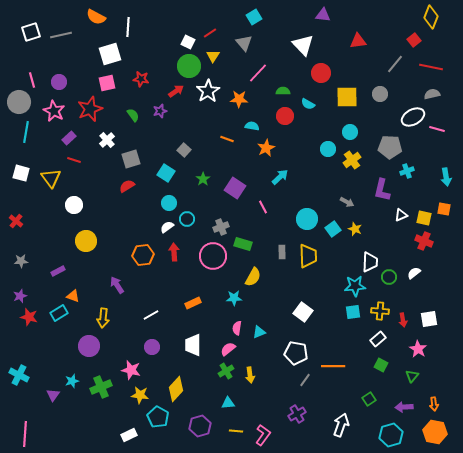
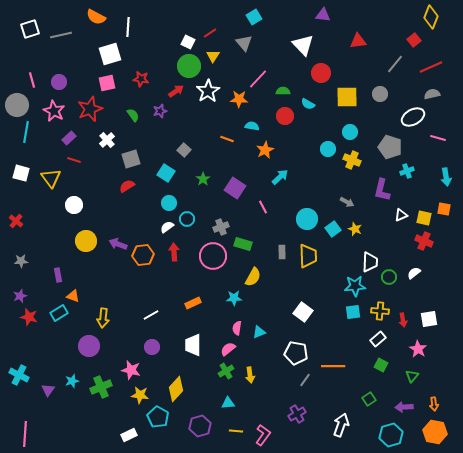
white square at (31, 32): moved 1 px left, 3 px up
red line at (431, 67): rotated 35 degrees counterclockwise
pink line at (258, 73): moved 6 px down
gray circle at (19, 102): moved 2 px left, 3 px down
pink line at (437, 129): moved 1 px right, 9 px down
gray pentagon at (390, 147): rotated 15 degrees clockwise
orange star at (266, 148): moved 1 px left, 2 px down
yellow cross at (352, 160): rotated 30 degrees counterclockwise
purple rectangle at (58, 271): moved 4 px down; rotated 72 degrees counterclockwise
purple arrow at (117, 285): moved 1 px right, 41 px up; rotated 36 degrees counterclockwise
purple triangle at (53, 395): moved 5 px left, 5 px up
